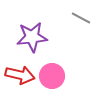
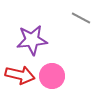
purple star: moved 3 px down
